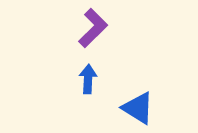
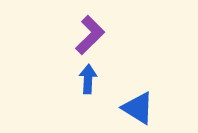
purple L-shape: moved 3 px left, 7 px down
